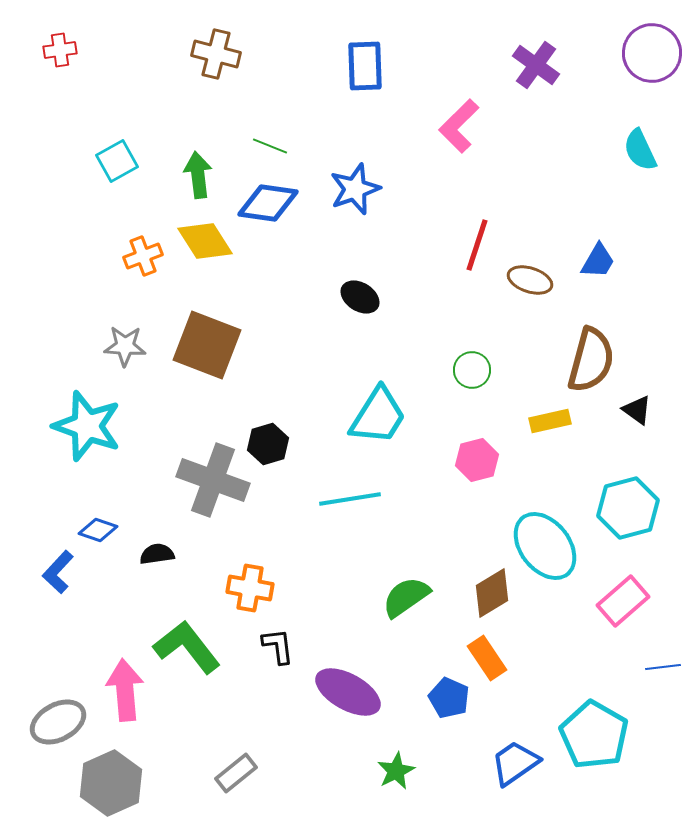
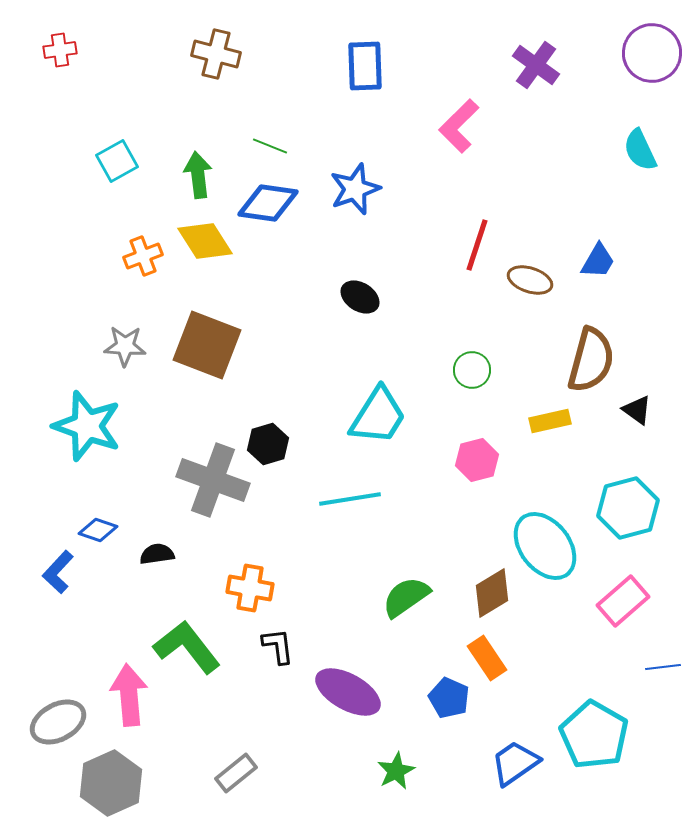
pink arrow at (125, 690): moved 4 px right, 5 px down
